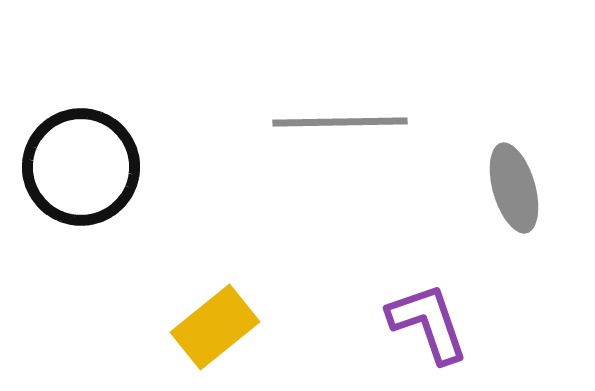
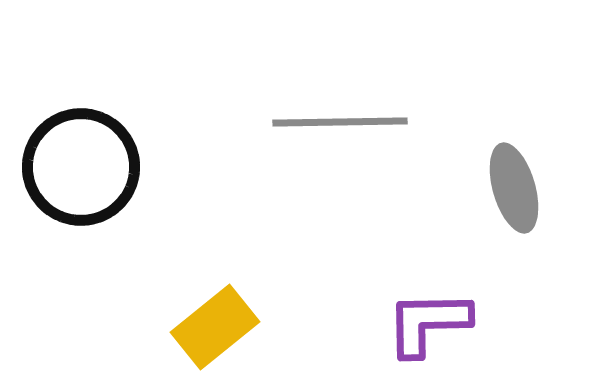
purple L-shape: rotated 72 degrees counterclockwise
